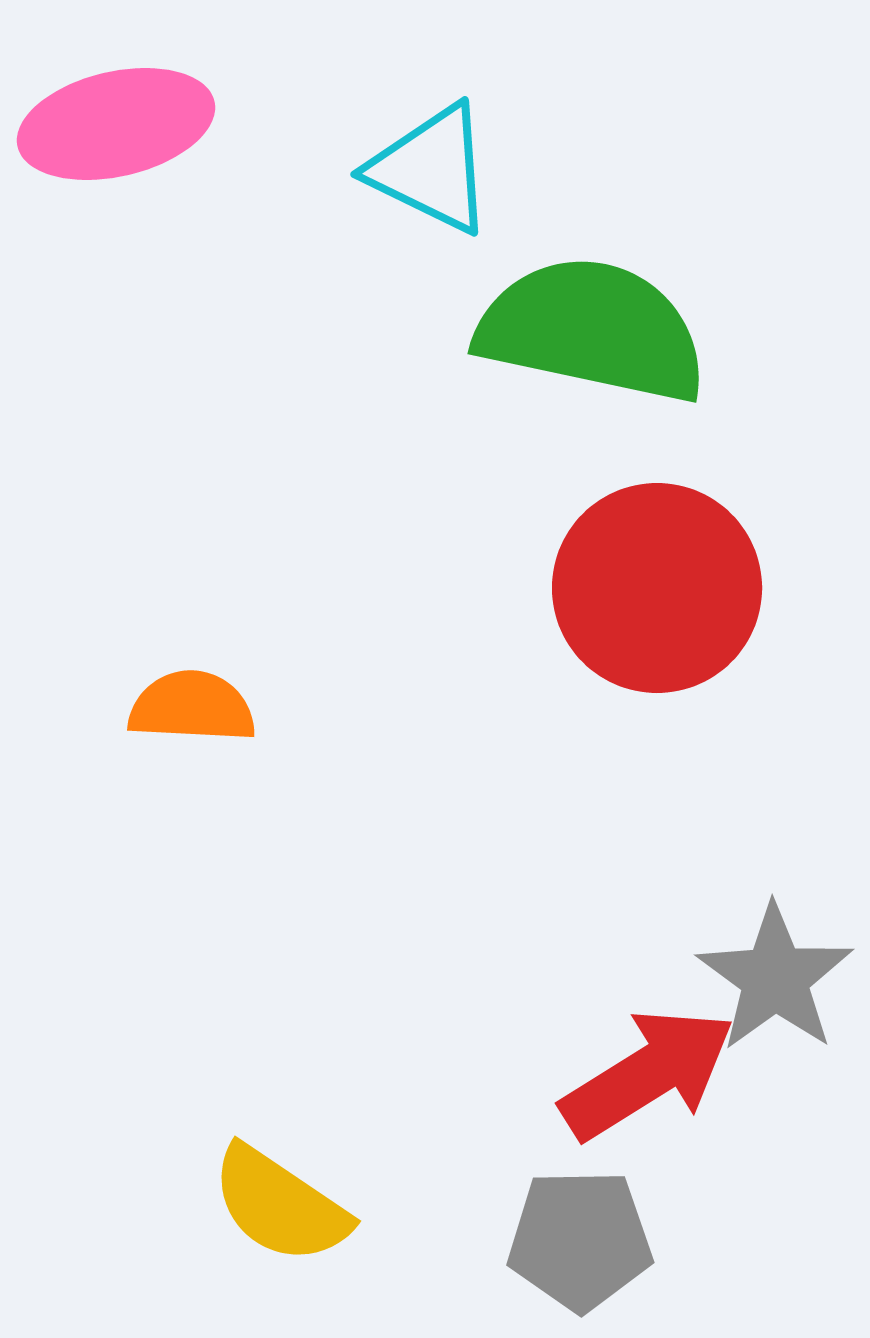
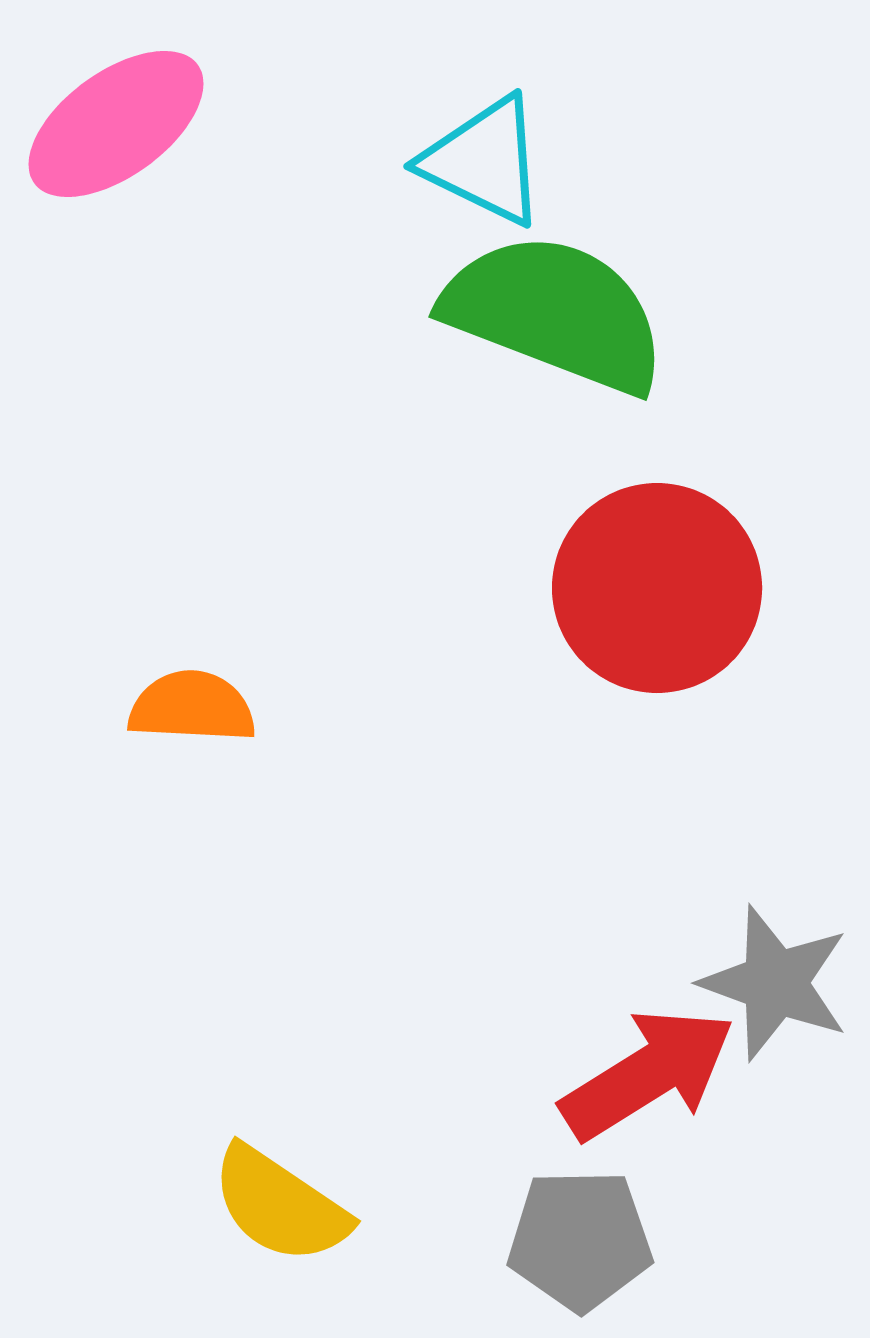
pink ellipse: rotated 23 degrees counterclockwise
cyan triangle: moved 53 px right, 8 px up
green semicircle: moved 37 px left, 17 px up; rotated 9 degrees clockwise
gray star: moved 5 px down; rotated 16 degrees counterclockwise
